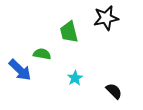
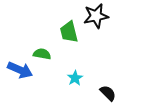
black star: moved 10 px left, 2 px up
blue arrow: rotated 20 degrees counterclockwise
black semicircle: moved 6 px left, 2 px down
